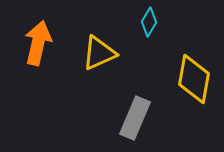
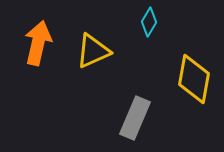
yellow triangle: moved 6 px left, 2 px up
